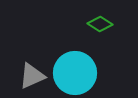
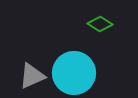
cyan circle: moved 1 px left
